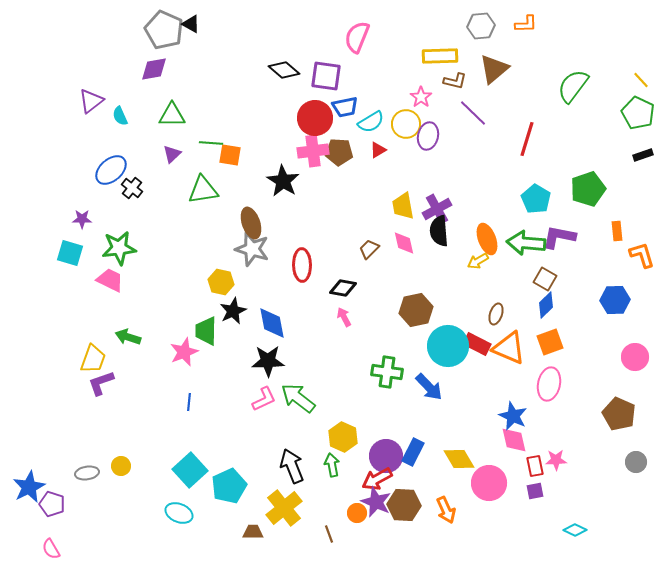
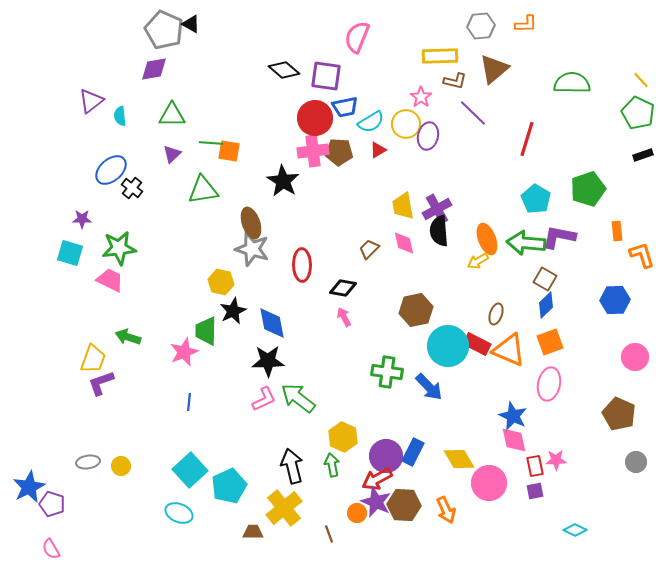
green semicircle at (573, 86): moved 1 px left, 3 px up; rotated 54 degrees clockwise
cyan semicircle at (120, 116): rotated 18 degrees clockwise
orange square at (230, 155): moved 1 px left, 4 px up
orange triangle at (509, 348): moved 2 px down
black arrow at (292, 466): rotated 8 degrees clockwise
gray ellipse at (87, 473): moved 1 px right, 11 px up
